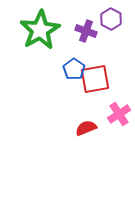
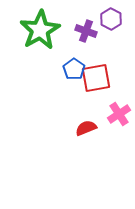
red square: moved 1 px right, 1 px up
